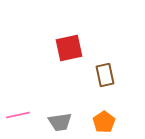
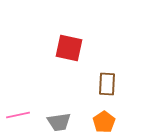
red square: rotated 24 degrees clockwise
brown rectangle: moved 2 px right, 9 px down; rotated 15 degrees clockwise
gray trapezoid: moved 1 px left
